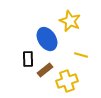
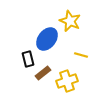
blue ellipse: rotated 70 degrees clockwise
black rectangle: rotated 14 degrees counterclockwise
brown rectangle: moved 2 px left, 3 px down
